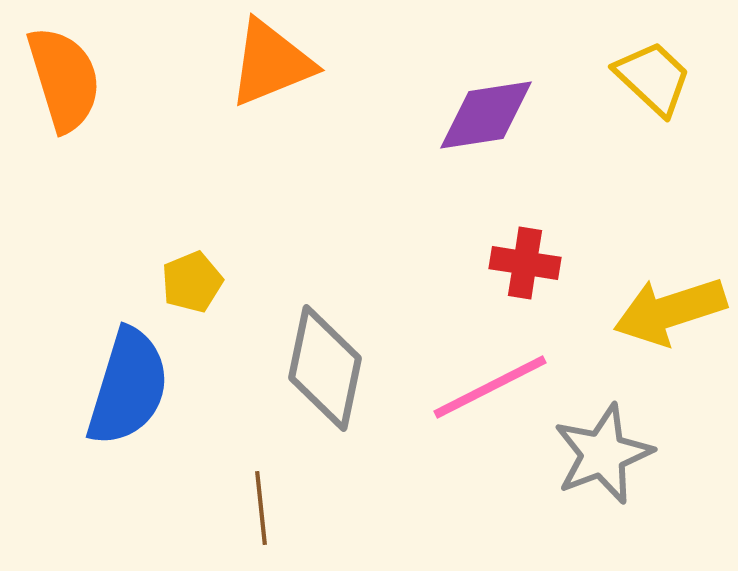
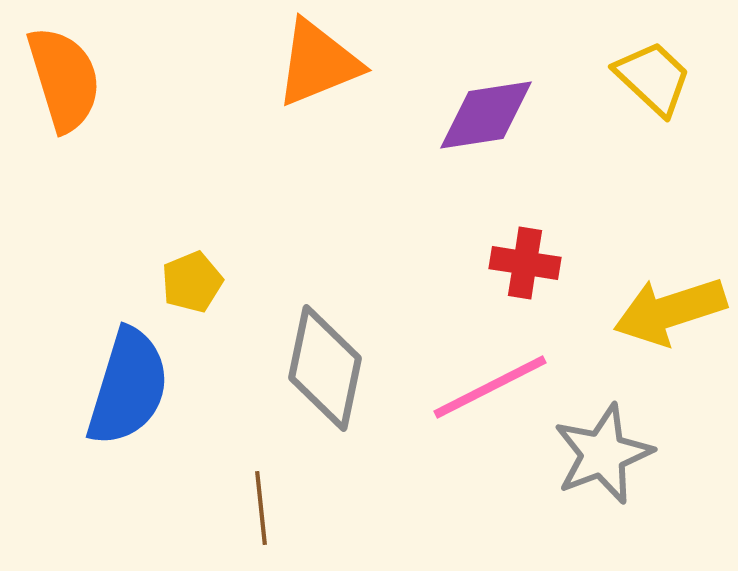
orange triangle: moved 47 px right
